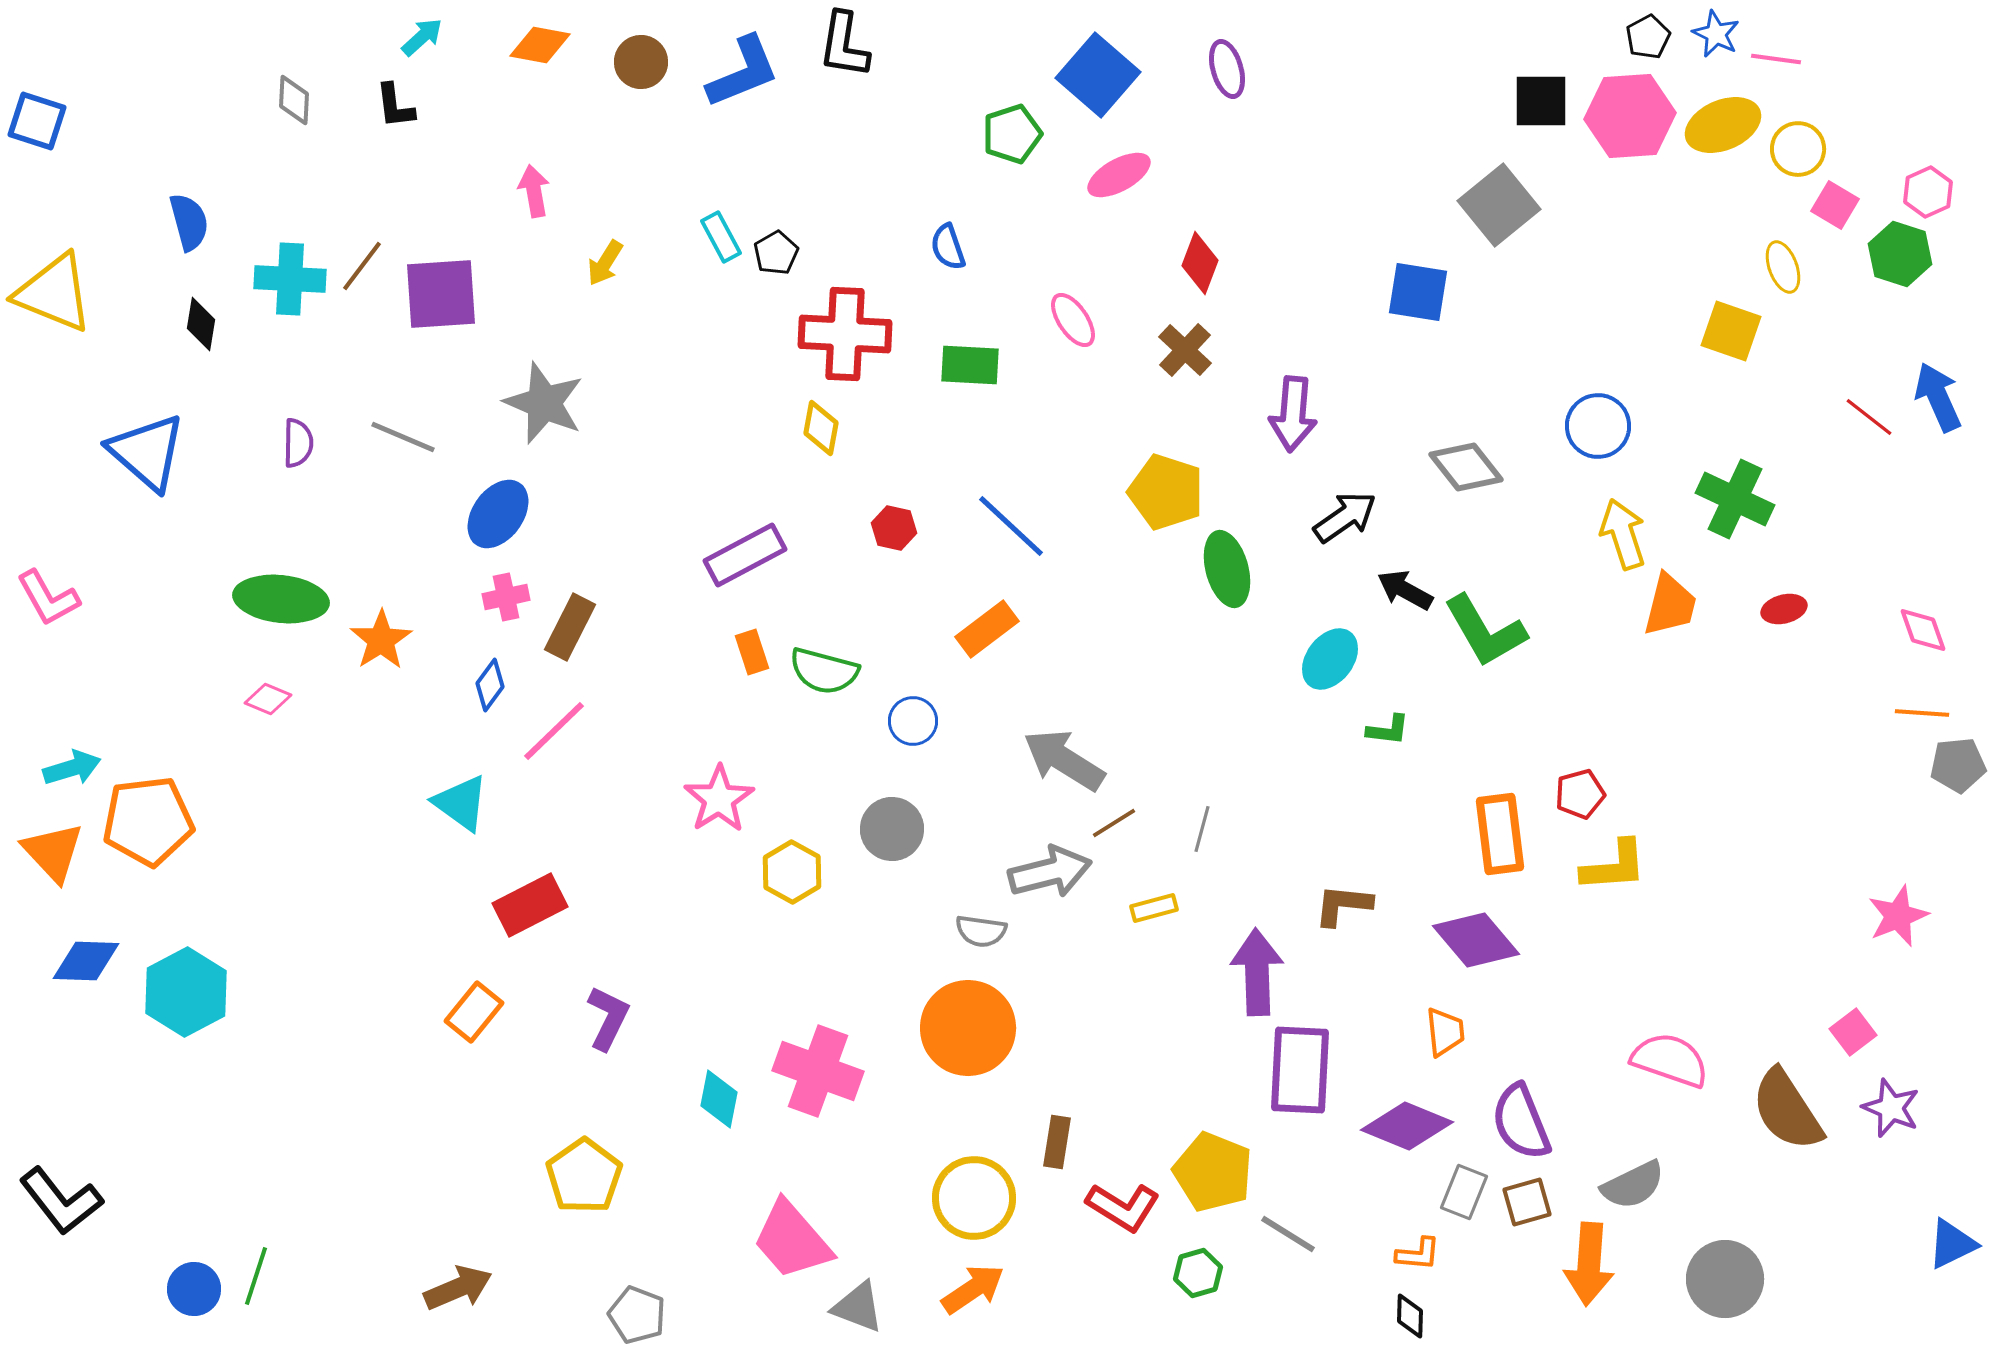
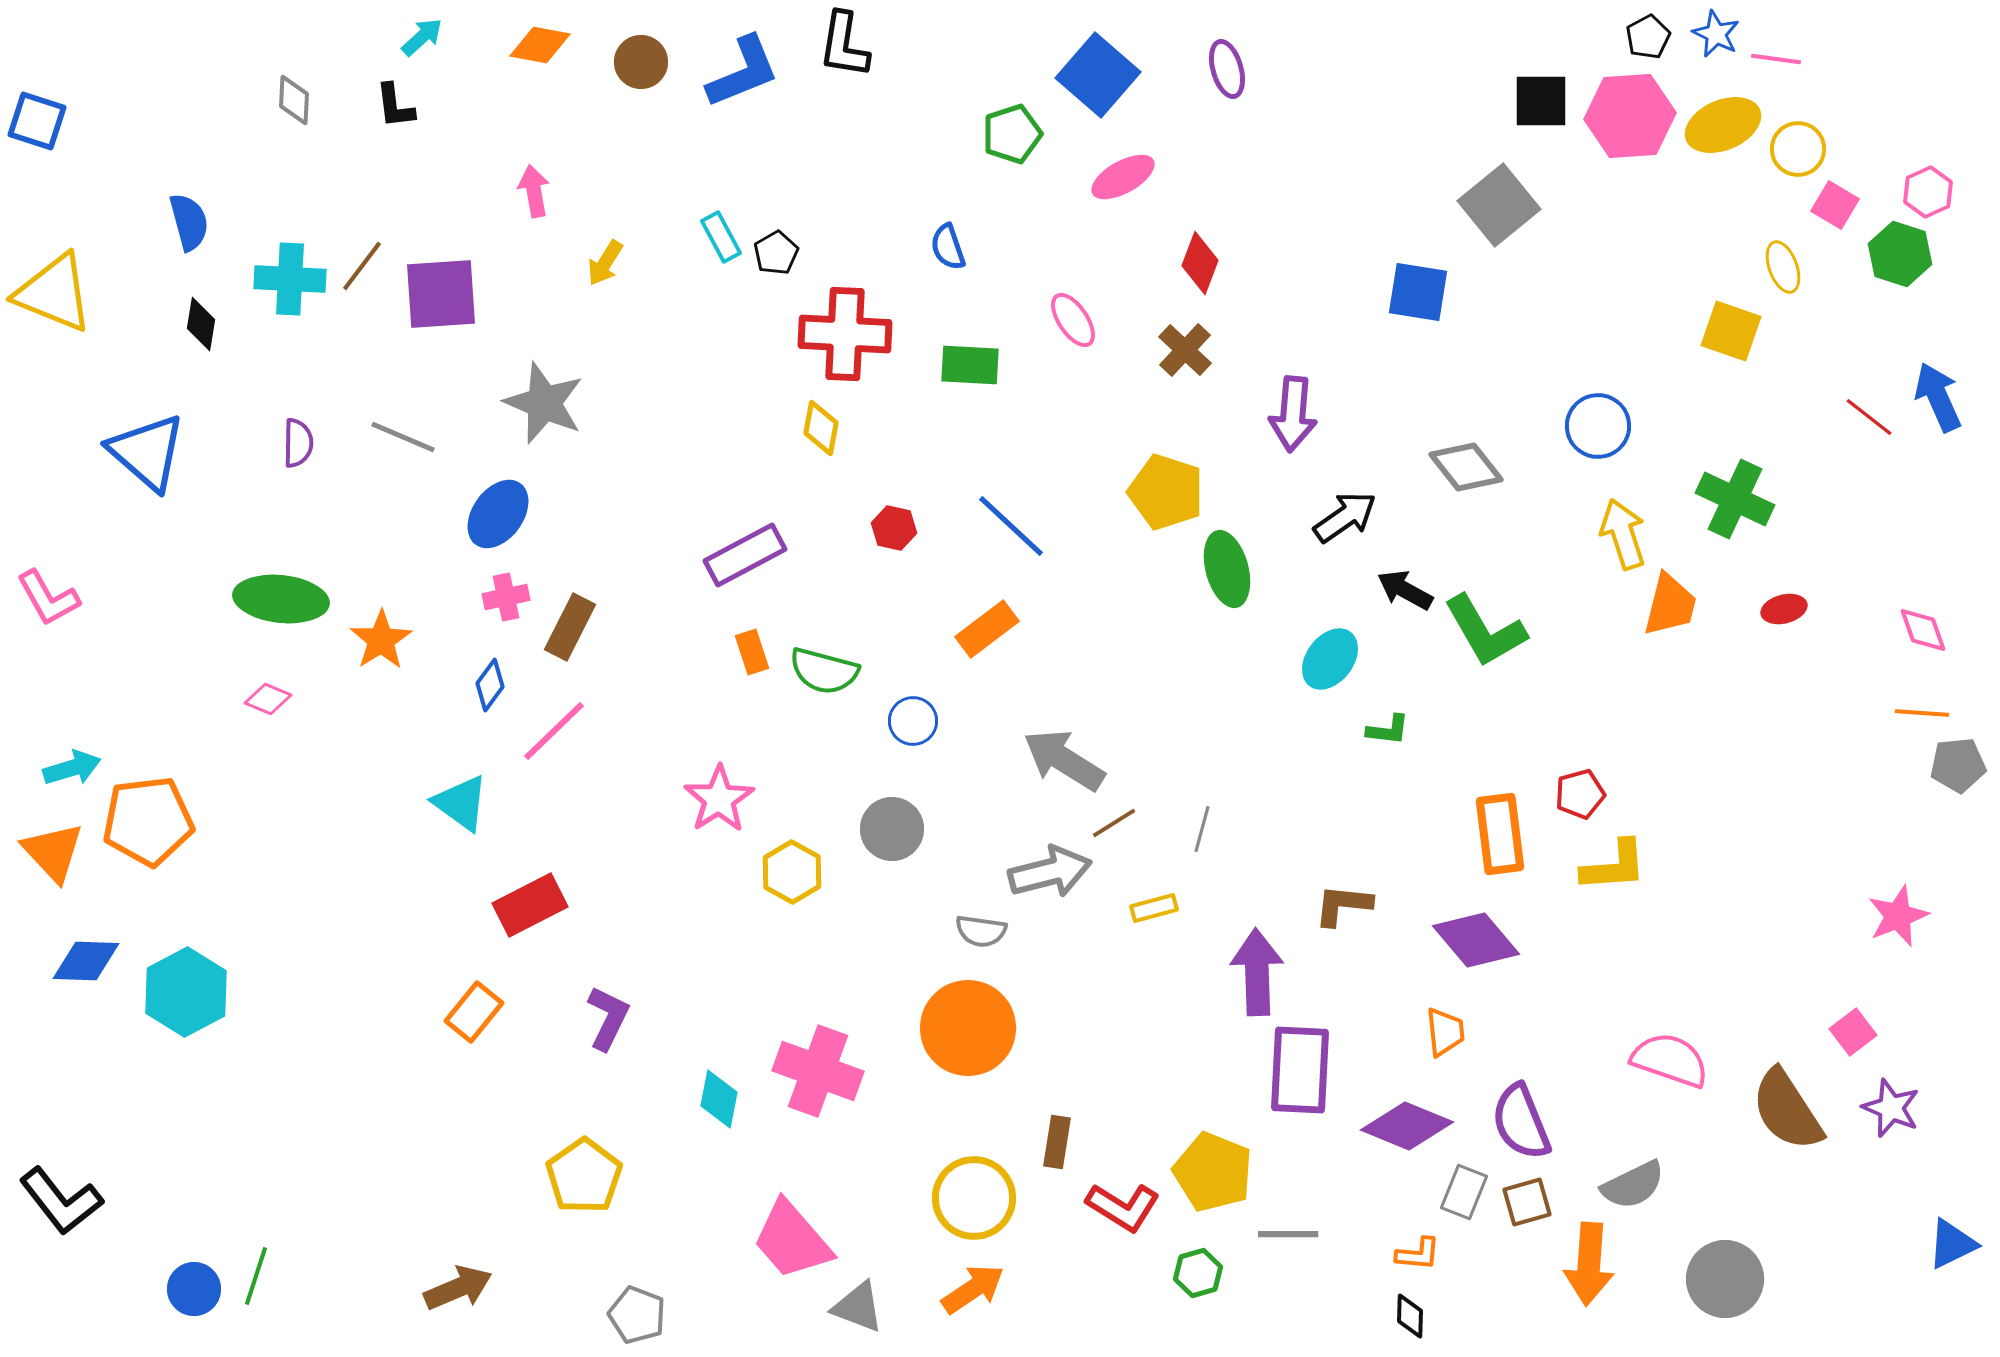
pink ellipse at (1119, 175): moved 4 px right, 2 px down
gray line at (1288, 1234): rotated 32 degrees counterclockwise
